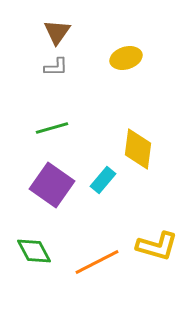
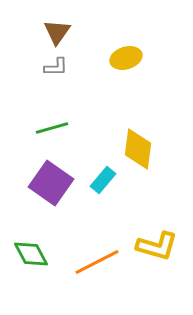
purple square: moved 1 px left, 2 px up
green diamond: moved 3 px left, 3 px down
